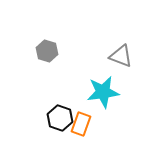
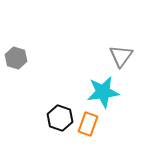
gray hexagon: moved 31 px left, 7 px down
gray triangle: rotated 45 degrees clockwise
orange rectangle: moved 7 px right
